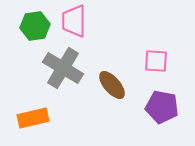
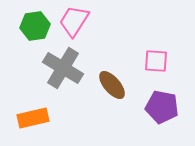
pink trapezoid: rotated 32 degrees clockwise
